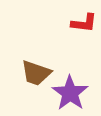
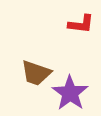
red L-shape: moved 3 px left, 1 px down
